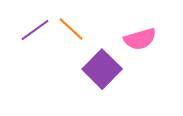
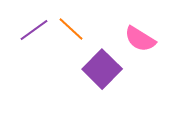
purple line: moved 1 px left
pink semicircle: rotated 48 degrees clockwise
